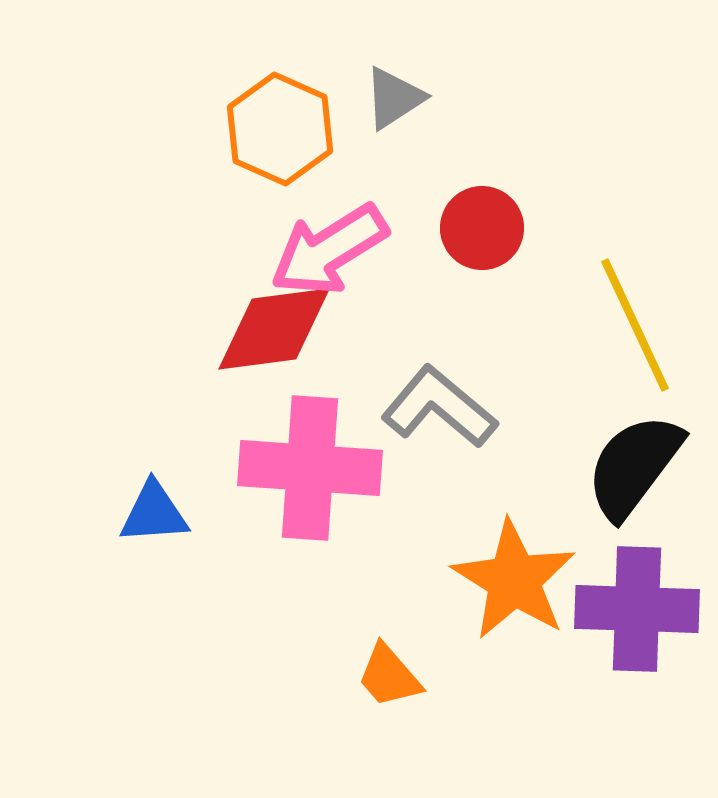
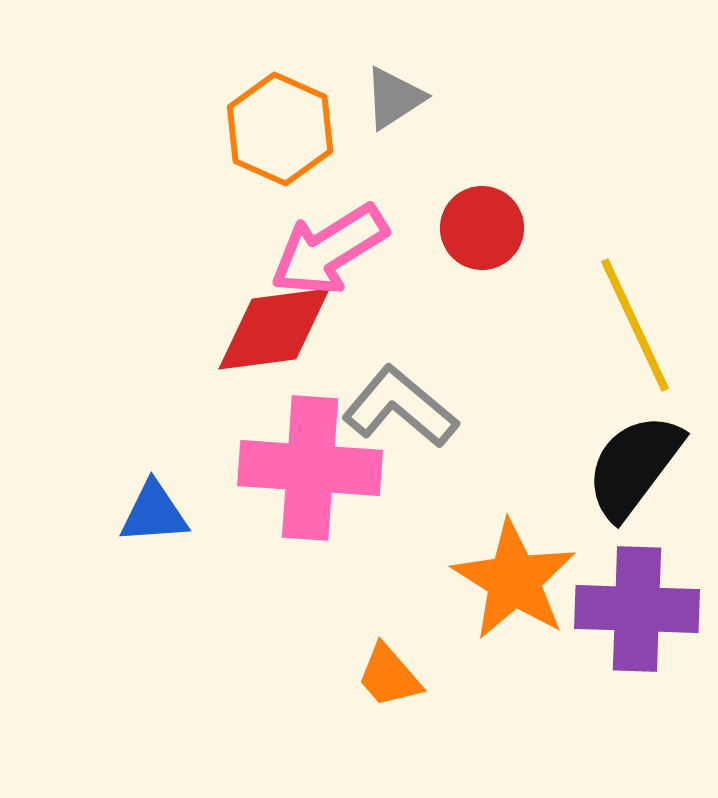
gray L-shape: moved 39 px left
